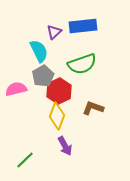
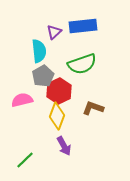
cyan semicircle: rotated 20 degrees clockwise
pink semicircle: moved 6 px right, 11 px down
purple arrow: moved 1 px left
